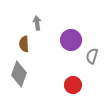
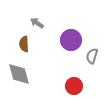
gray arrow: rotated 48 degrees counterclockwise
gray diamond: rotated 35 degrees counterclockwise
red circle: moved 1 px right, 1 px down
